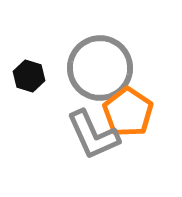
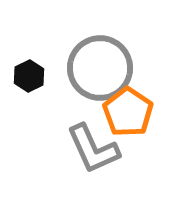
black hexagon: rotated 16 degrees clockwise
gray L-shape: moved 14 px down
